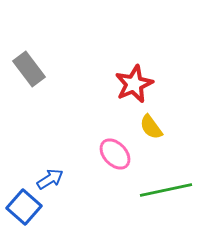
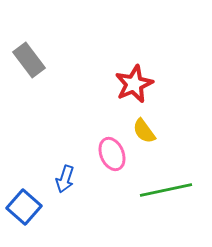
gray rectangle: moved 9 px up
yellow semicircle: moved 7 px left, 4 px down
pink ellipse: moved 3 px left; rotated 20 degrees clockwise
blue arrow: moved 15 px right; rotated 140 degrees clockwise
